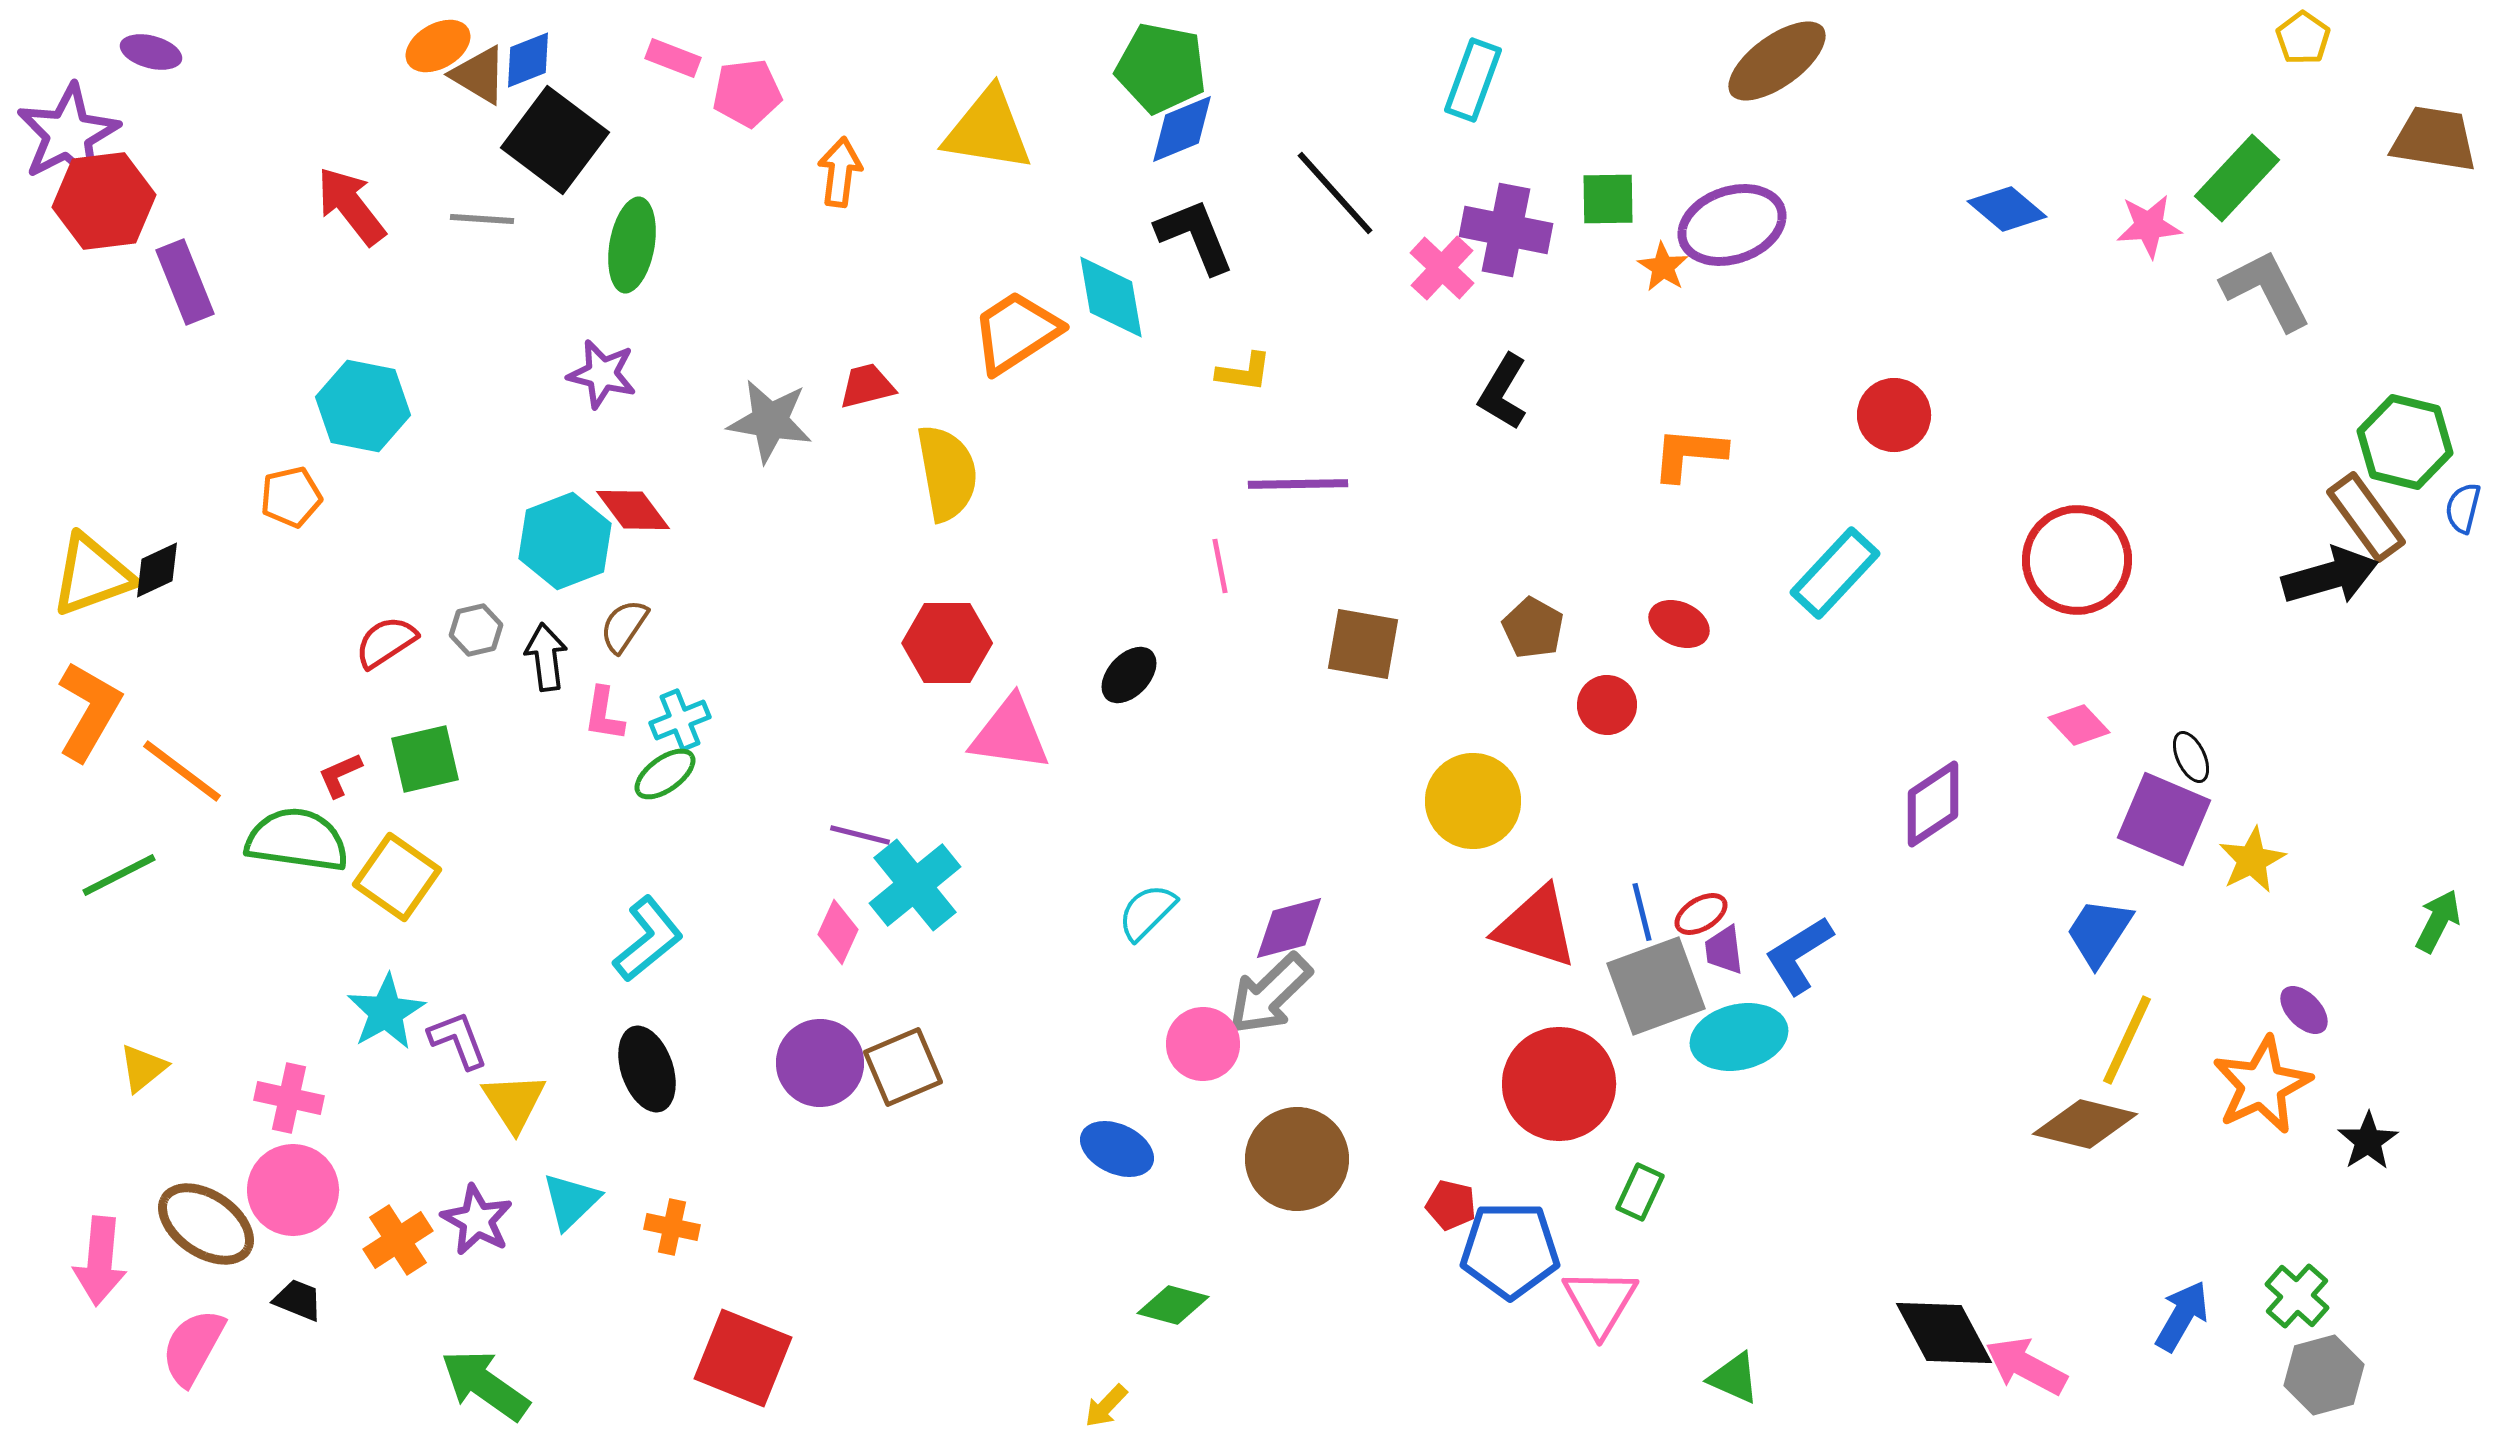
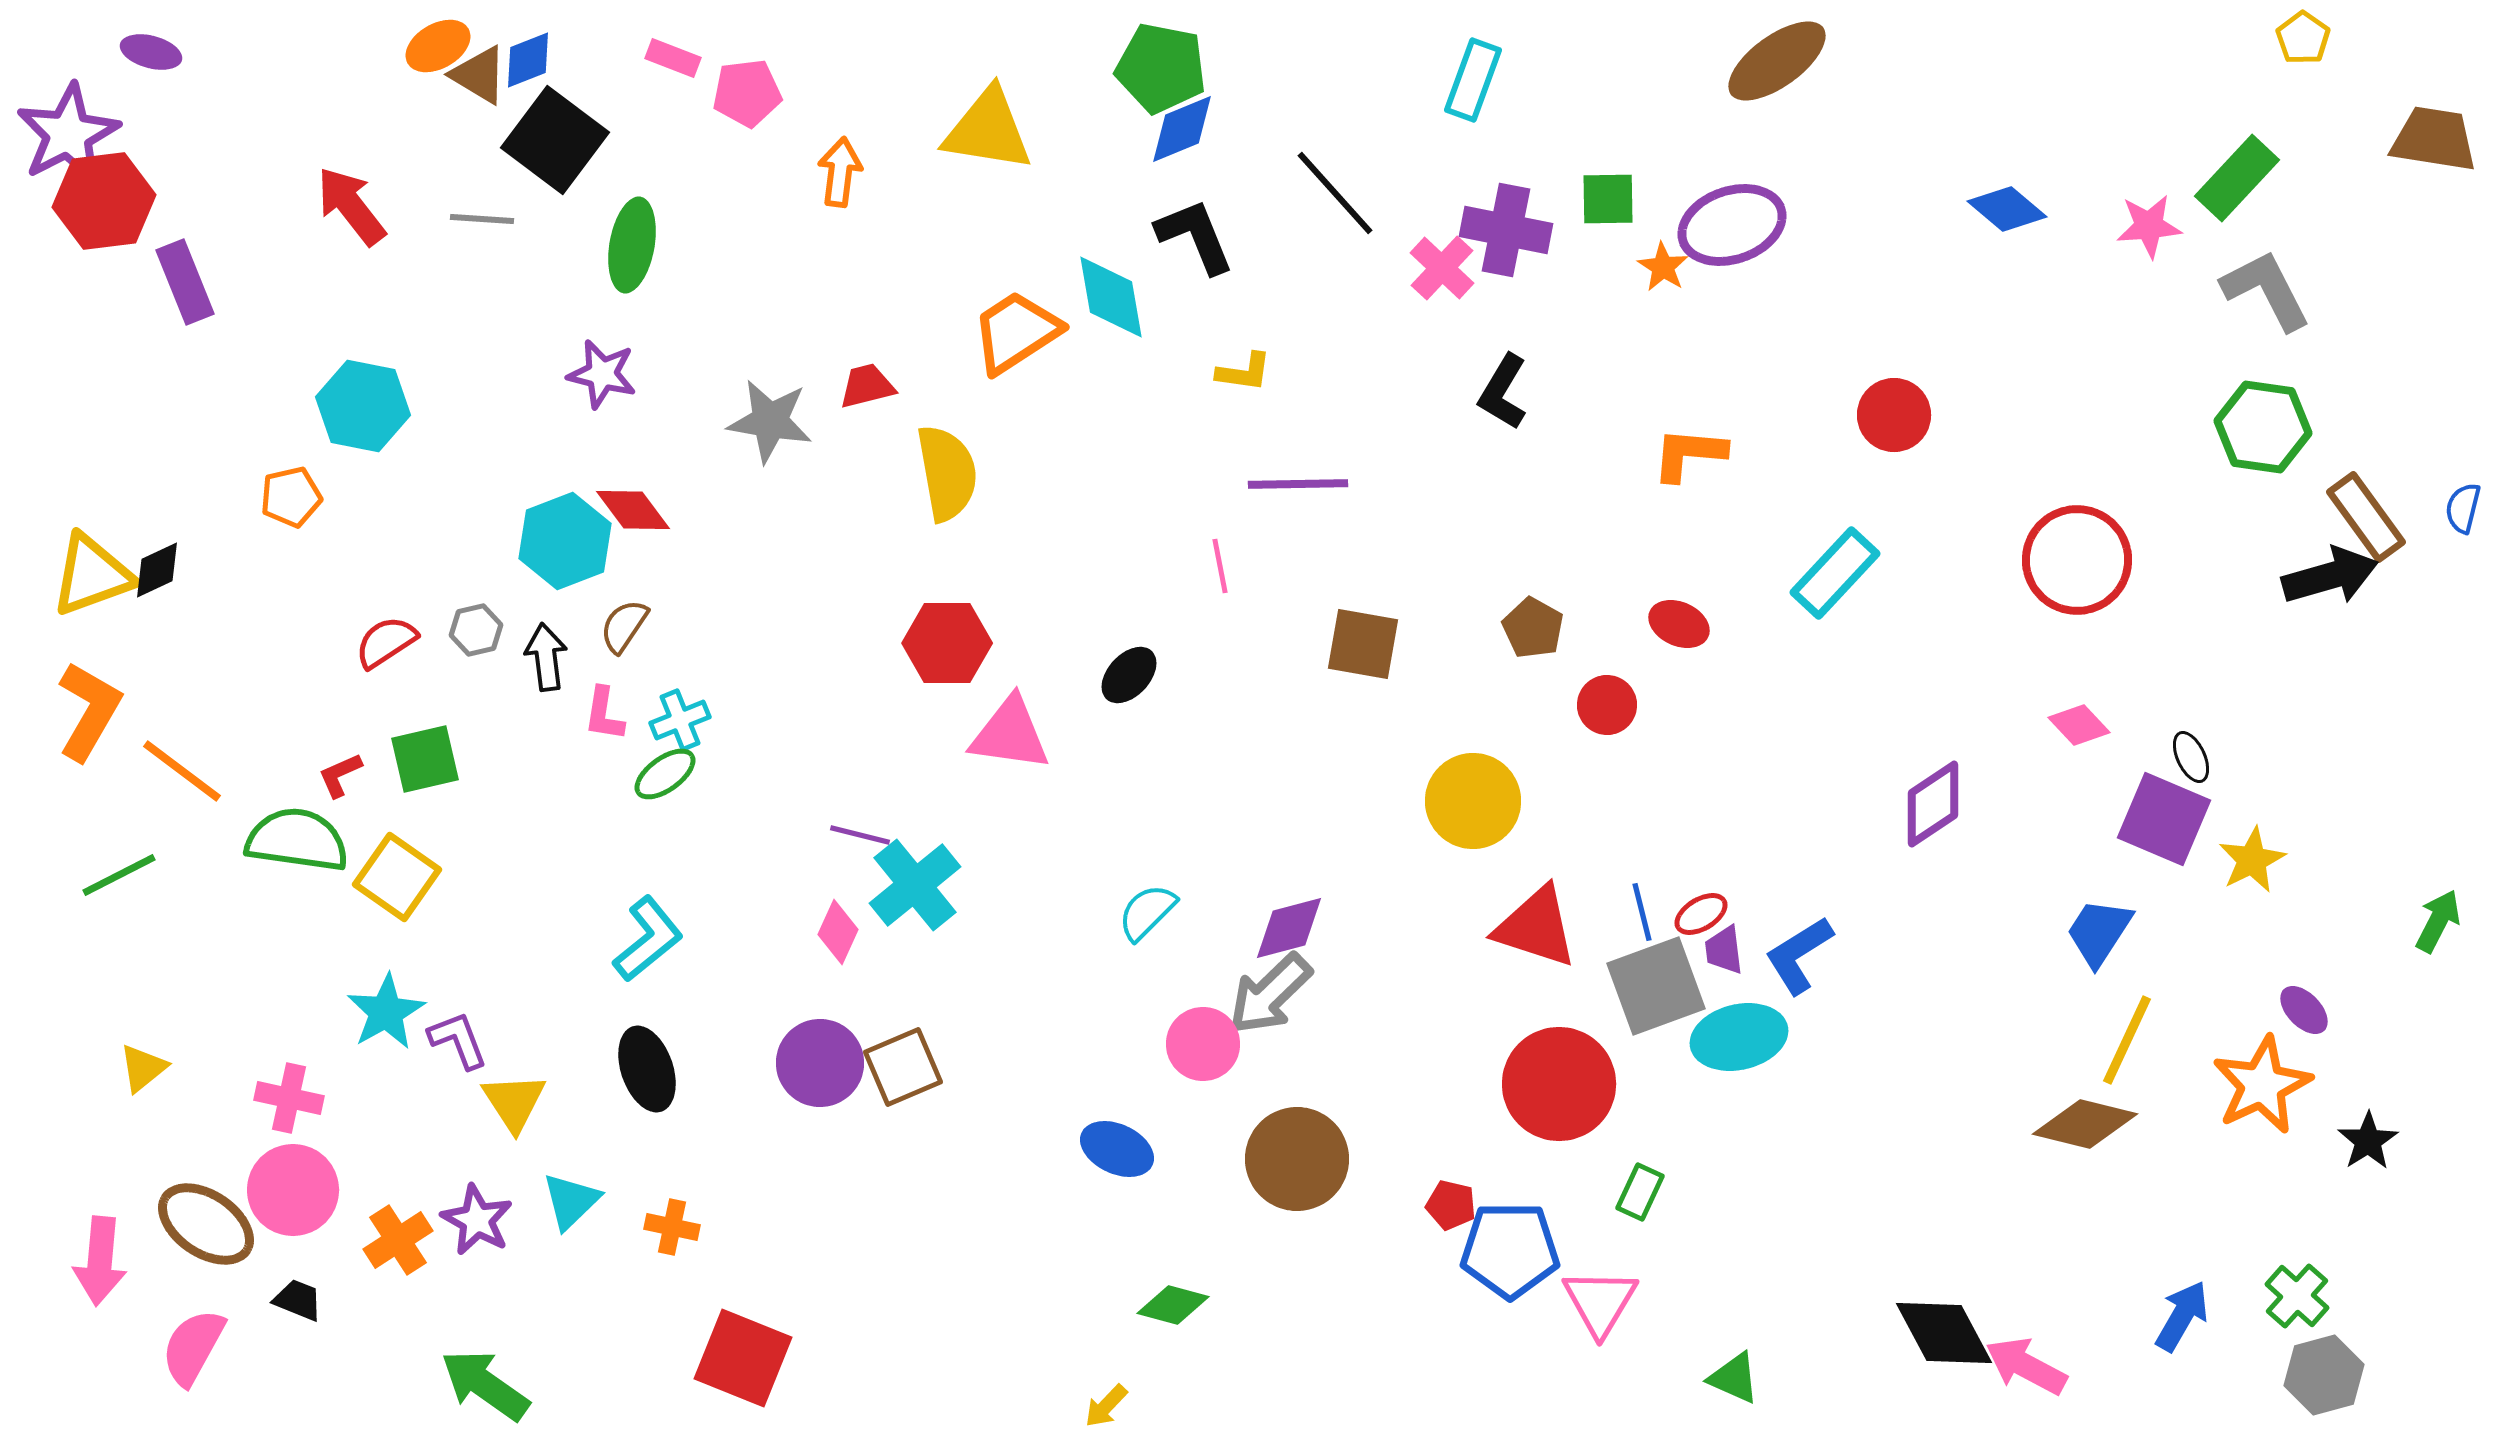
green hexagon at (2405, 442): moved 142 px left, 15 px up; rotated 6 degrees counterclockwise
